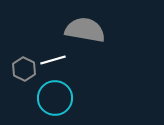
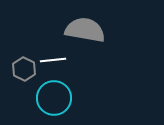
white line: rotated 10 degrees clockwise
cyan circle: moved 1 px left
